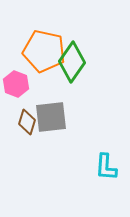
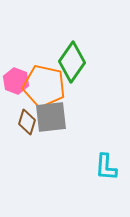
orange pentagon: moved 35 px down
pink hexagon: moved 3 px up
